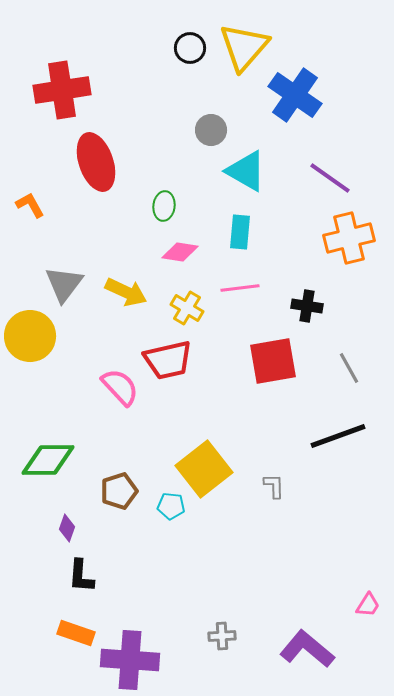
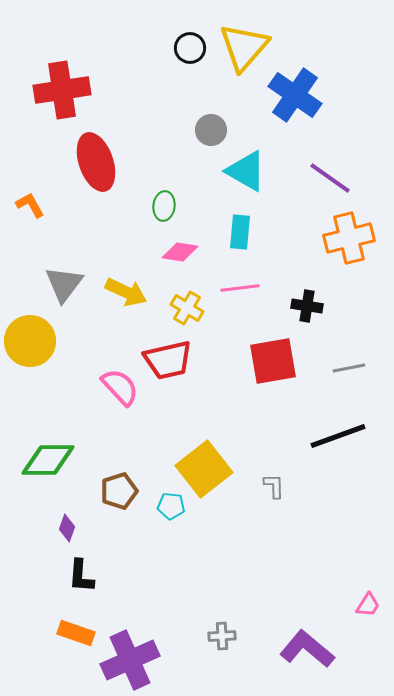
yellow circle: moved 5 px down
gray line: rotated 72 degrees counterclockwise
purple cross: rotated 28 degrees counterclockwise
